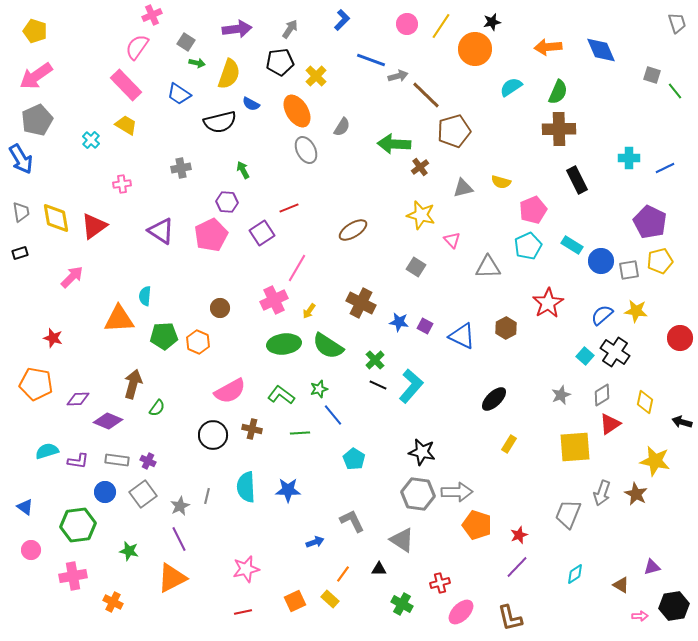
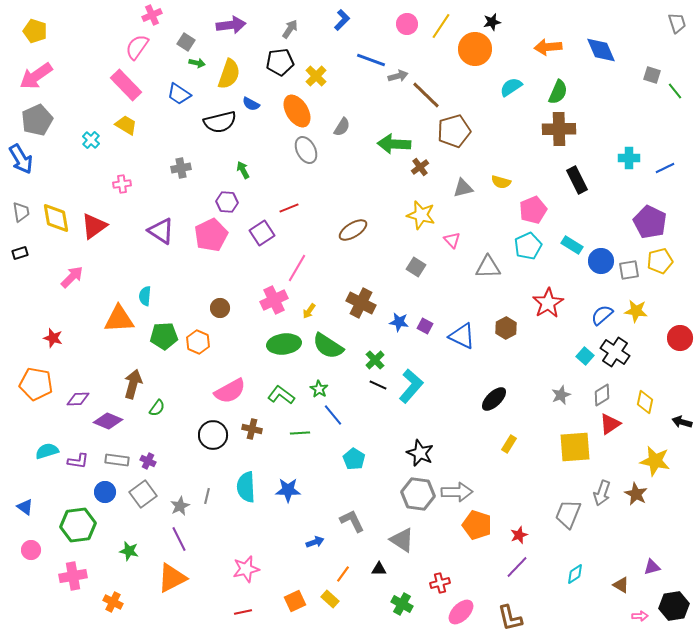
purple arrow at (237, 29): moved 6 px left, 4 px up
green star at (319, 389): rotated 24 degrees counterclockwise
black star at (422, 452): moved 2 px left, 1 px down; rotated 12 degrees clockwise
